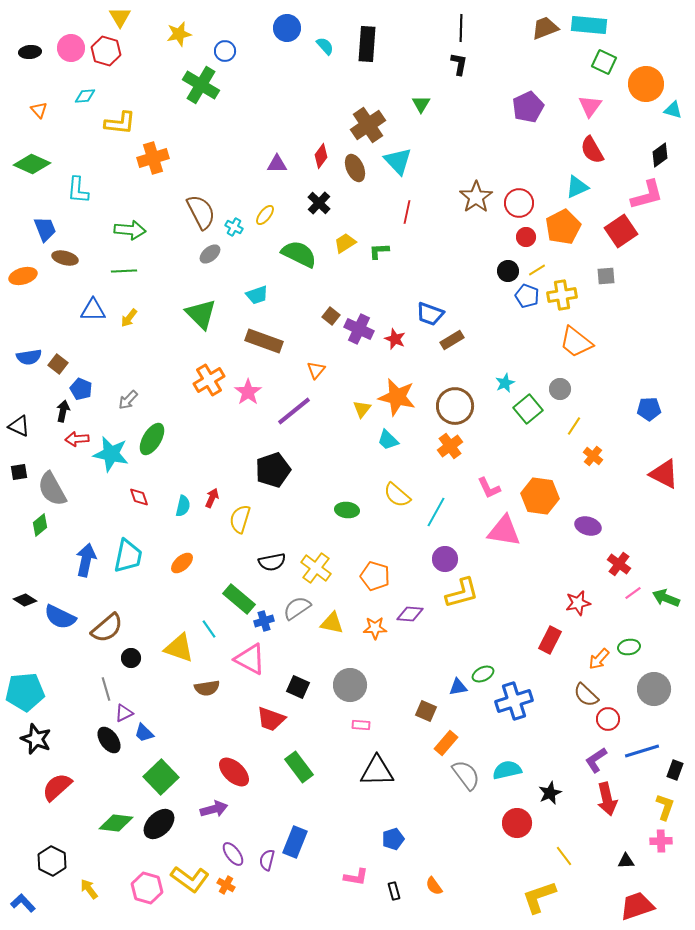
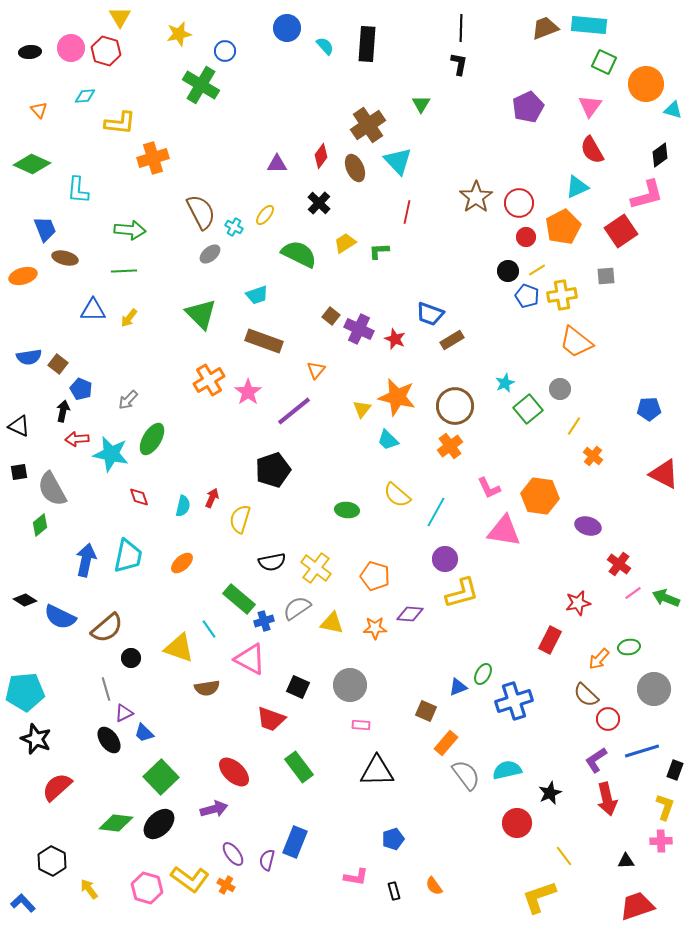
green ellipse at (483, 674): rotated 35 degrees counterclockwise
blue triangle at (458, 687): rotated 12 degrees counterclockwise
